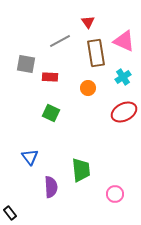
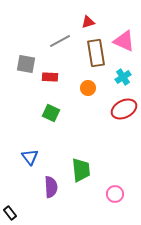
red triangle: rotated 48 degrees clockwise
red ellipse: moved 3 px up
